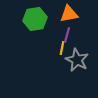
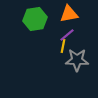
purple line: rotated 35 degrees clockwise
yellow line: moved 1 px right, 2 px up
gray star: rotated 25 degrees counterclockwise
